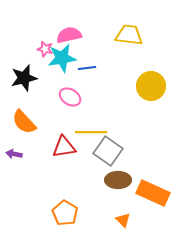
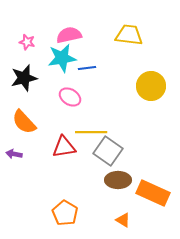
pink star: moved 18 px left, 7 px up
orange triangle: rotated 14 degrees counterclockwise
